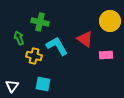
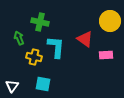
cyan L-shape: moved 1 px left, 1 px down; rotated 35 degrees clockwise
yellow cross: moved 1 px down
